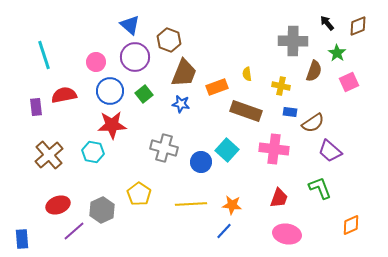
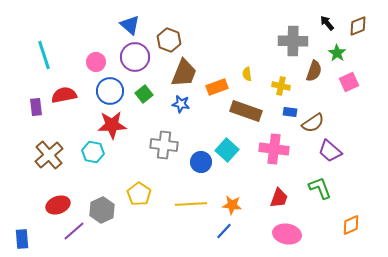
gray cross at (164, 148): moved 3 px up; rotated 8 degrees counterclockwise
